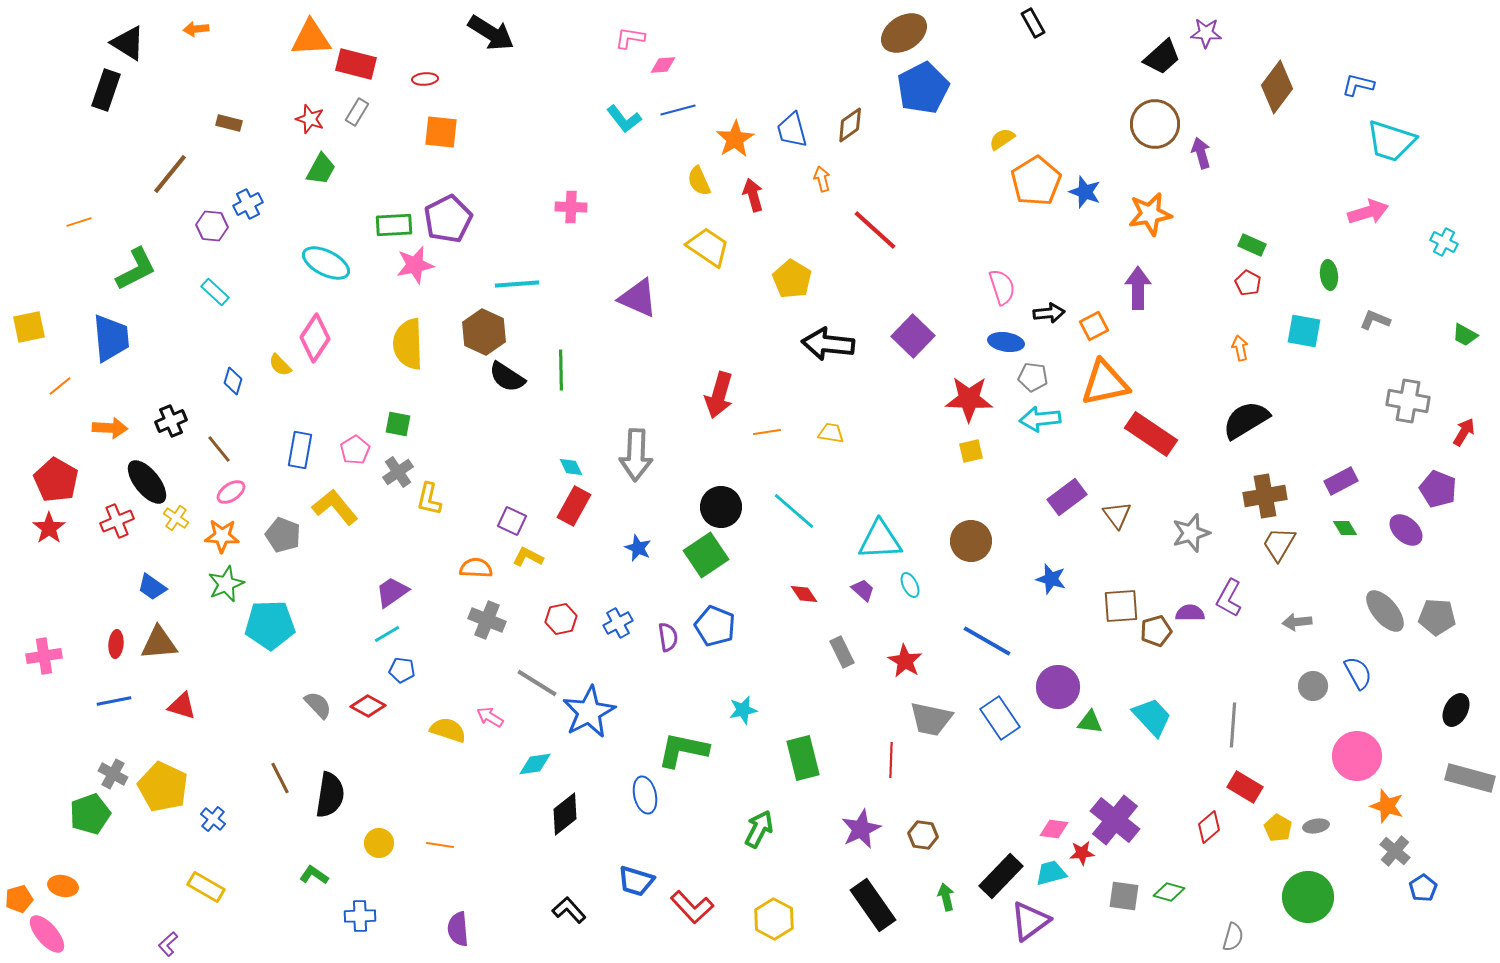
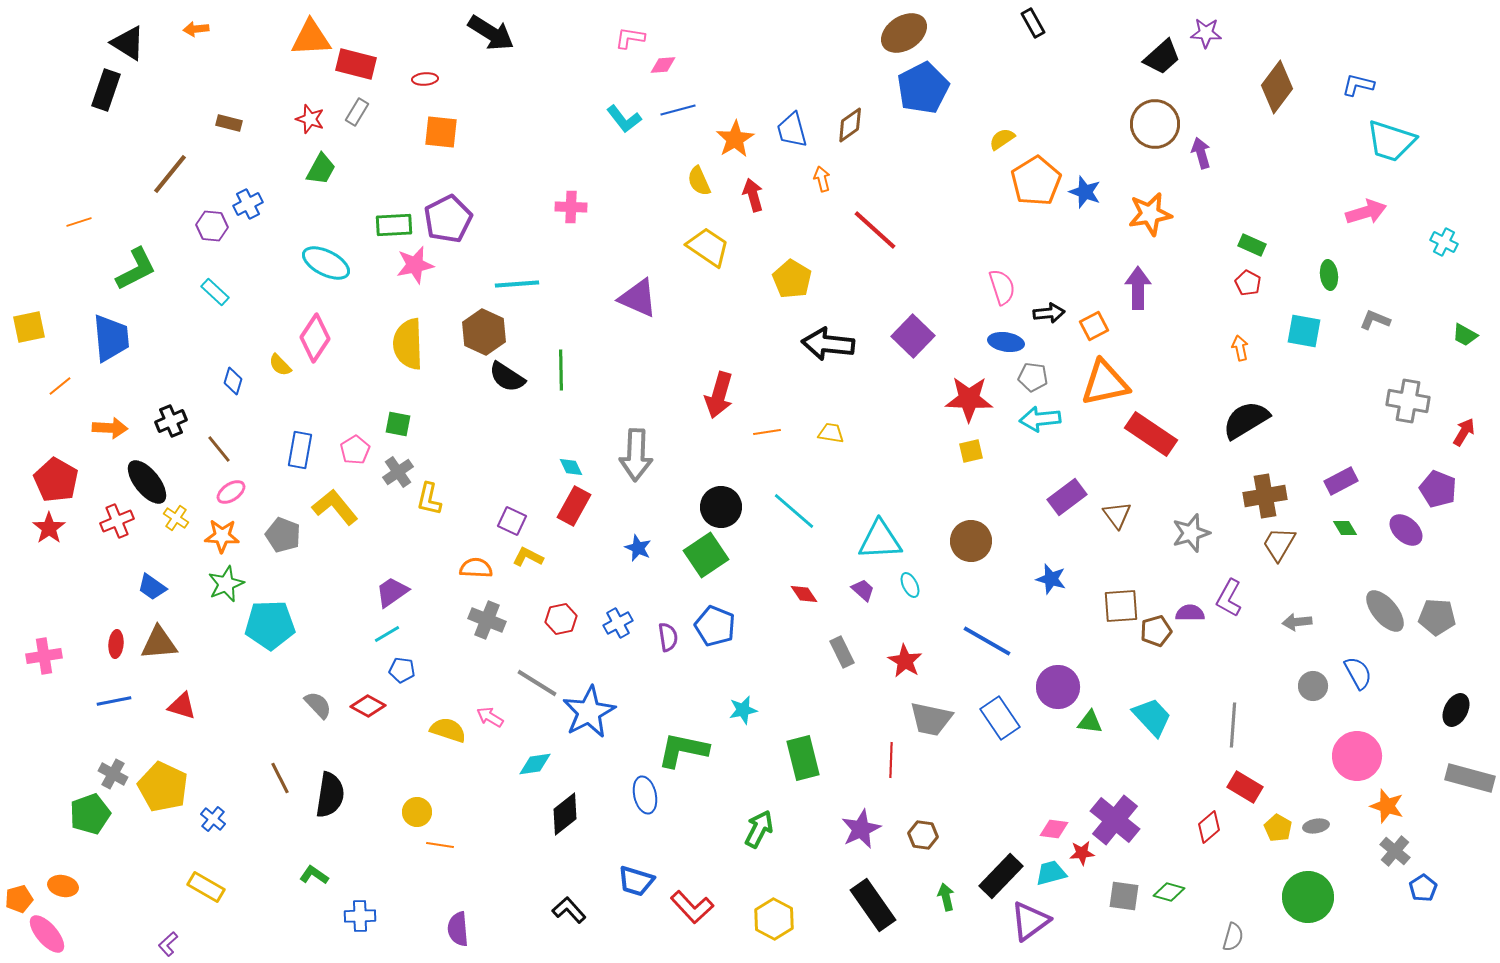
pink arrow at (1368, 212): moved 2 px left
yellow circle at (379, 843): moved 38 px right, 31 px up
